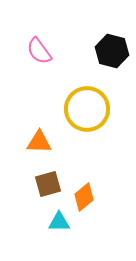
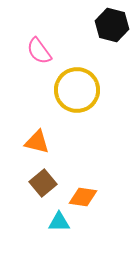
black hexagon: moved 26 px up
yellow circle: moved 10 px left, 19 px up
orange triangle: moved 2 px left; rotated 12 degrees clockwise
brown square: moved 5 px left, 1 px up; rotated 24 degrees counterclockwise
orange diamond: moved 1 px left; rotated 48 degrees clockwise
